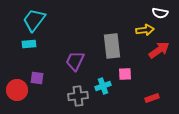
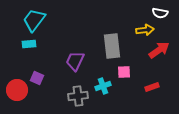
pink square: moved 1 px left, 2 px up
purple square: rotated 16 degrees clockwise
red rectangle: moved 11 px up
